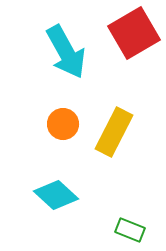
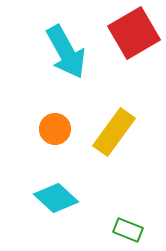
orange circle: moved 8 px left, 5 px down
yellow rectangle: rotated 9 degrees clockwise
cyan diamond: moved 3 px down
green rectangle: moved 2 px left
